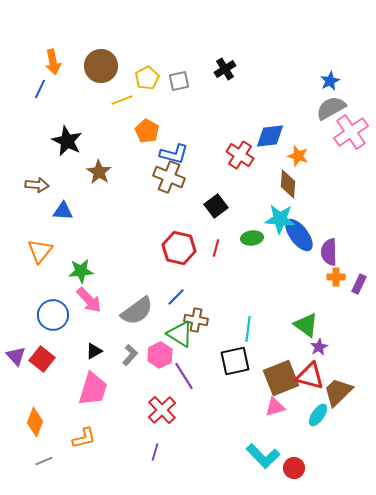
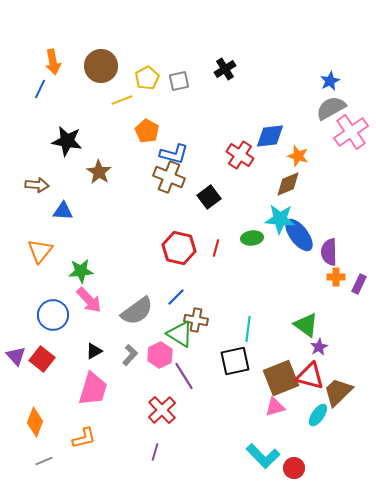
black star at (67, 141): rotated 16 degrees counterclockwise
brown diamond at (288, 184): rotated 64 degrees clockwise
black square at (216, 206): moved 7 px left, 9 px up
